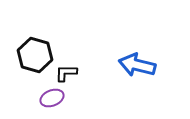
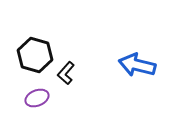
black L-shape: rotated 50 degrees counterclockwise
purple ellipse: moved 15 px left
